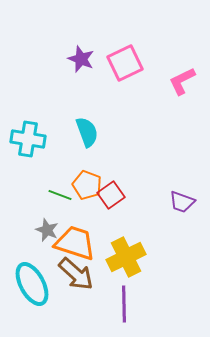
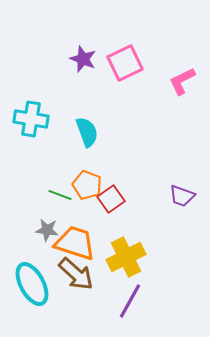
purple star: moved 2 px right
cyan cross: moved 3 px right, 20 px up
red square: moved 4 px down
purple trapezoid: moved 6 px up
gray star: rotated 15 degrees counterclockwise
purple line: moved 6 px right, 3 px up; rotated 30 degrees clockwise
